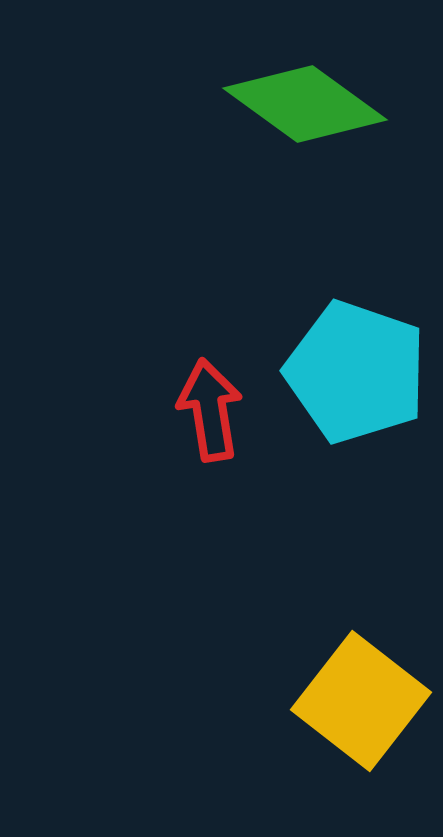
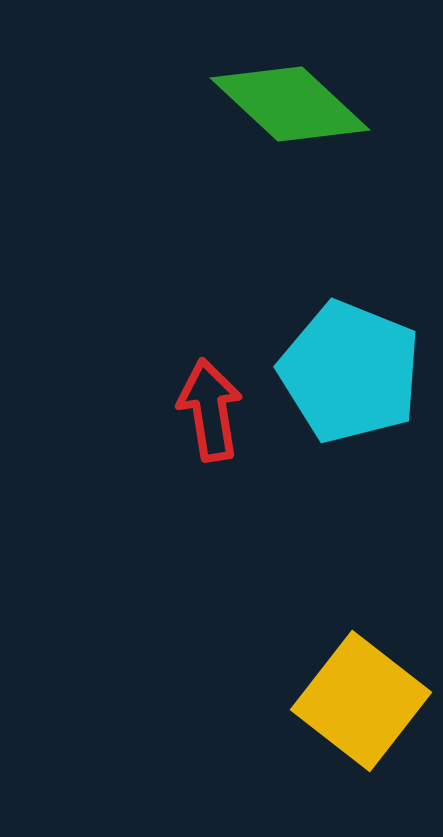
green diamond: moved 15 px left; rotated 7 degrees clockwise
cyan pentagon: moved 6 px left; rotated 3 degrees clockwise
